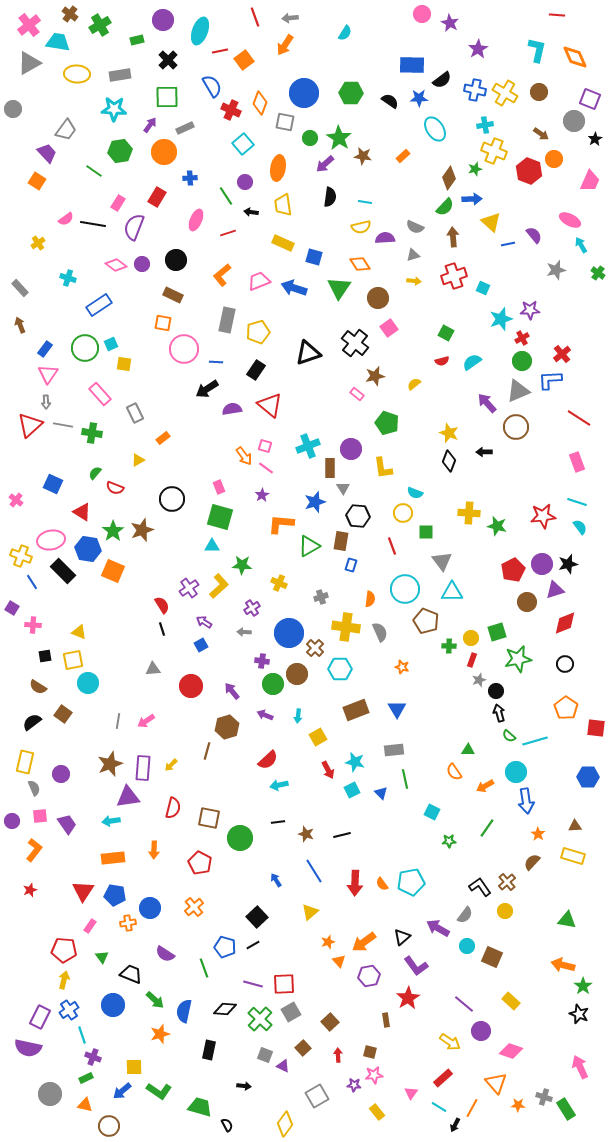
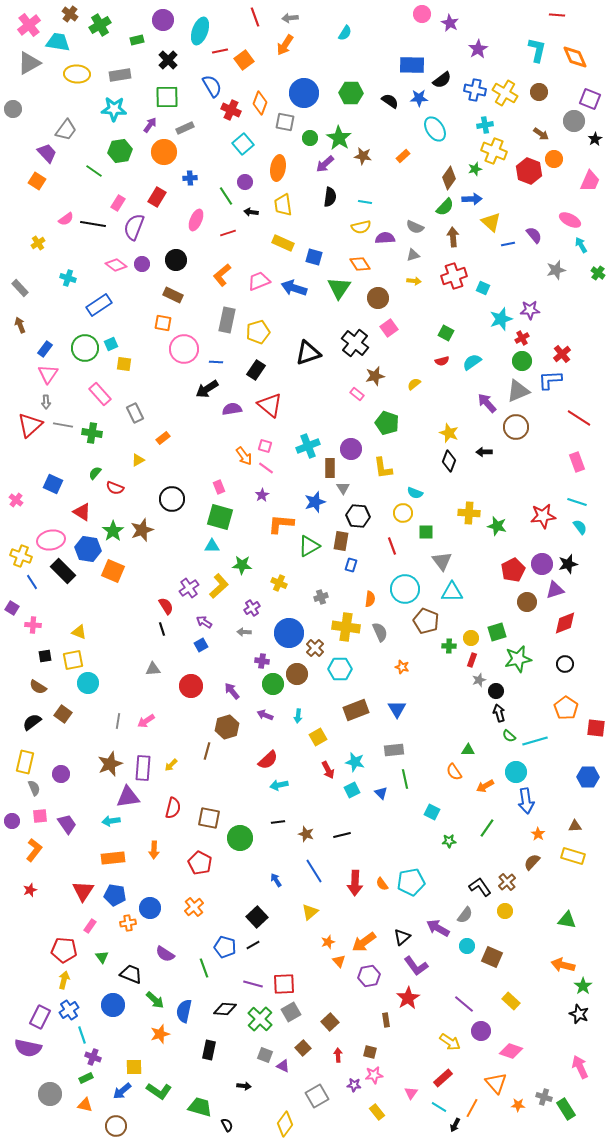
red semicircle at (162, 605): moved 4 px right, 1 px down
brown circle at (109, 1126): moved 7 px right
